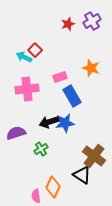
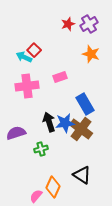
purple cross: moved 3 px left, 3 px down
red square: moved 1 px left
orange star: moved 14 px up
pink cross: moved 3 px up
blue rectangle: moved 13 px right, 8 px down
black arrow: rotated 90 degrees clockwise
green cross: rotated 16 degrees clockwise
brown cross: moved 13 px left, 27 px up
pink semicircle: rotated 48 degrees clockwise
